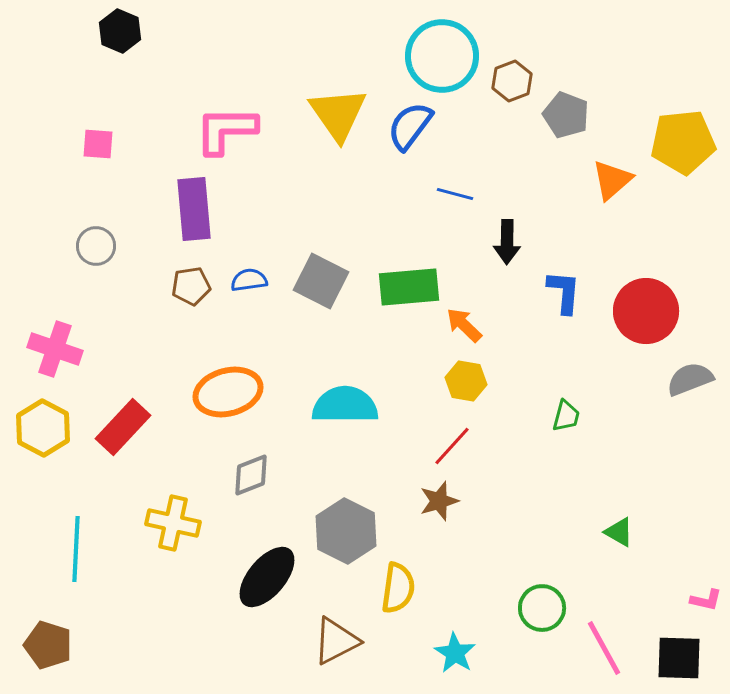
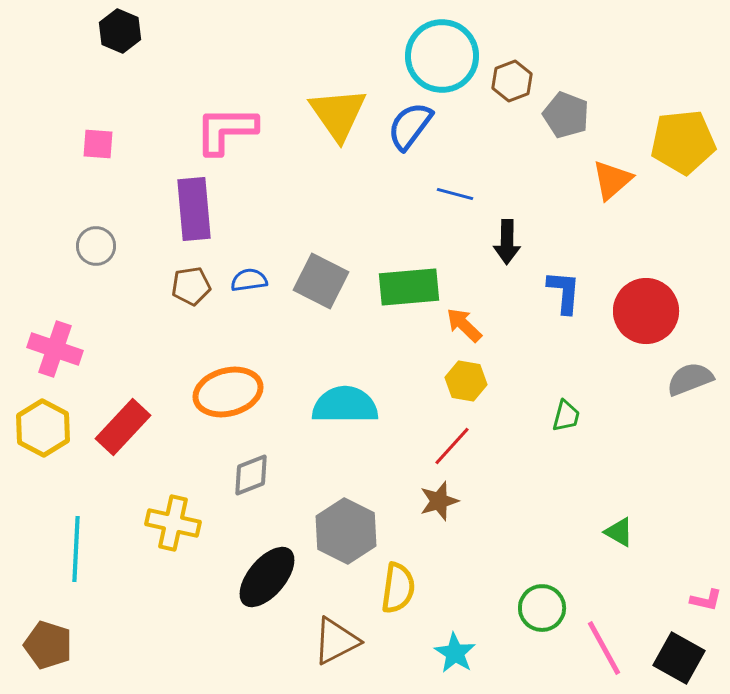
black square at (679, 658): rotated 27 degrees clockwise
